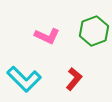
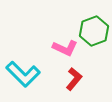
pink L-shape: moved 18 px right, 12 px down
cyan L-shape: moved 1 px left, 5 px up
